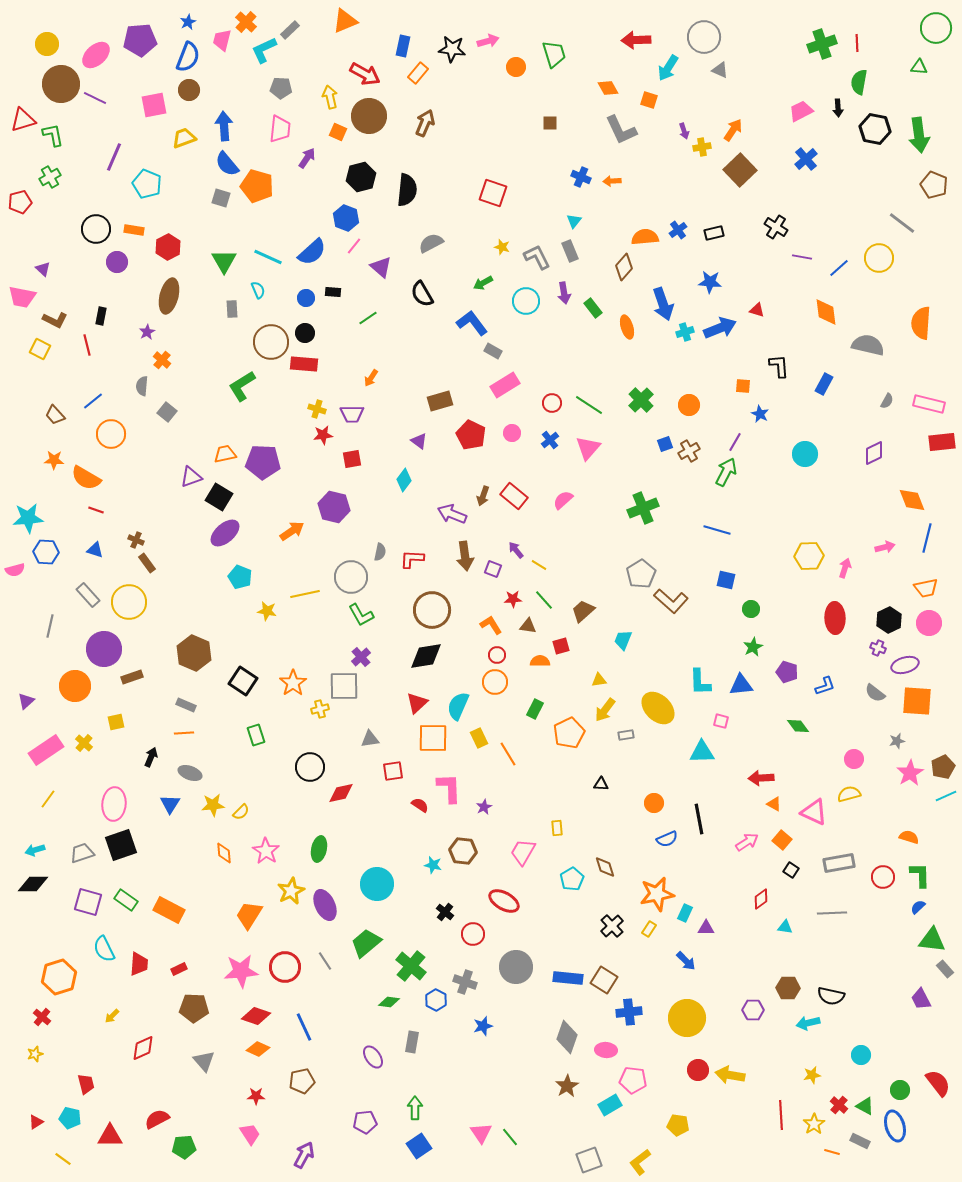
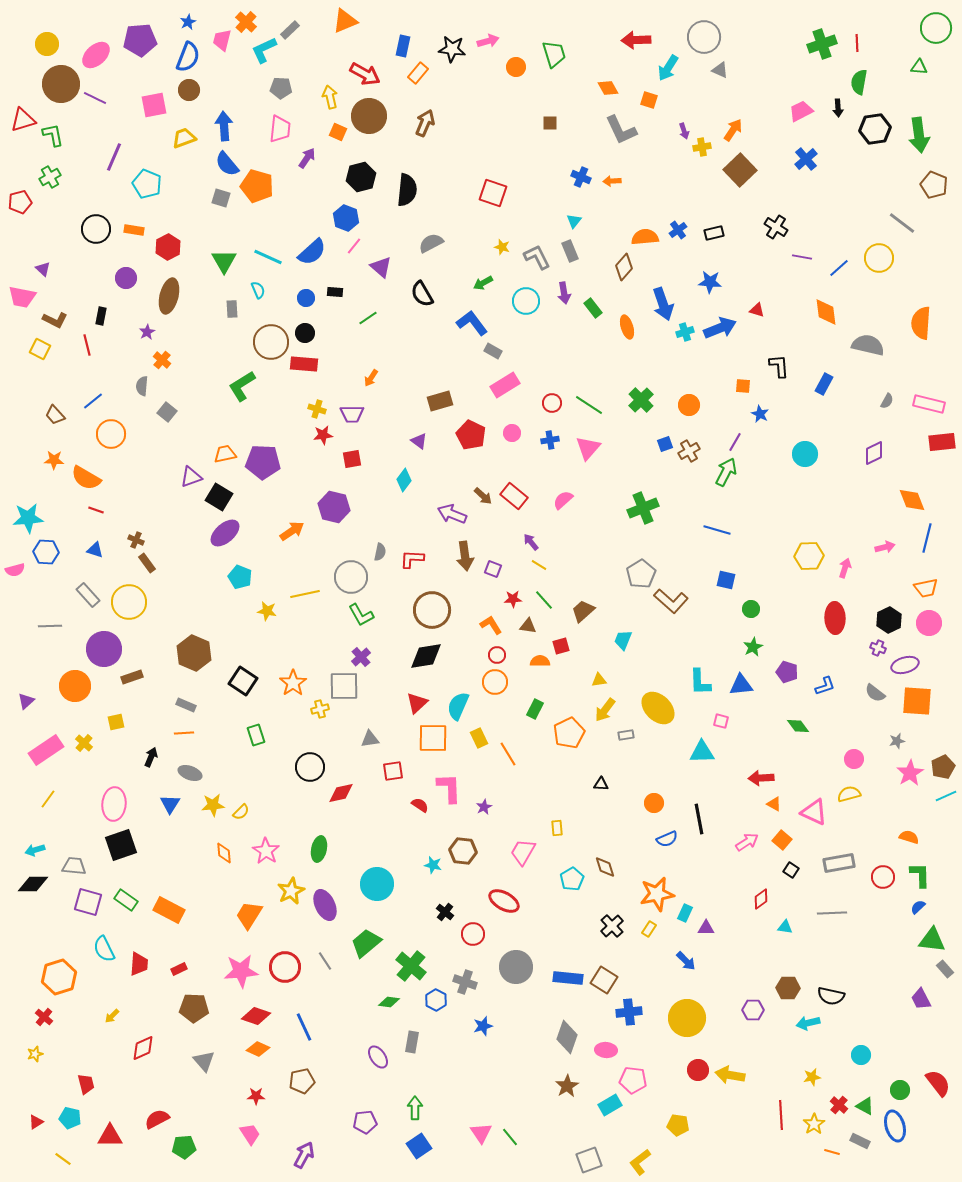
black hexagon at (875, 129): rotated 20 degrees counterclockwise
purple circle at (117, 262): moved 9 px right, 16 px down
black rectangle at (333, 292): moved 2 px right
blue cross at (550, 440): rotated 30 degrees clockwise
brown arrow at (483, 496): rotated 66 degrees counterclockwise
purple arrow at (516, 550): moved 15 px right, 8 px up
gray line at (50, 626): rotated 75 degrees clockwise
gray trapezoid at (82, 853): moved 8 px left, 13 px down; rotated 25 degrees clockwise
red cross at (42, 1017): moved 2 px right
purple ellipse at (373, 1057): moved 5 px right
yellow star at (812, 1075): moved 2 px down
